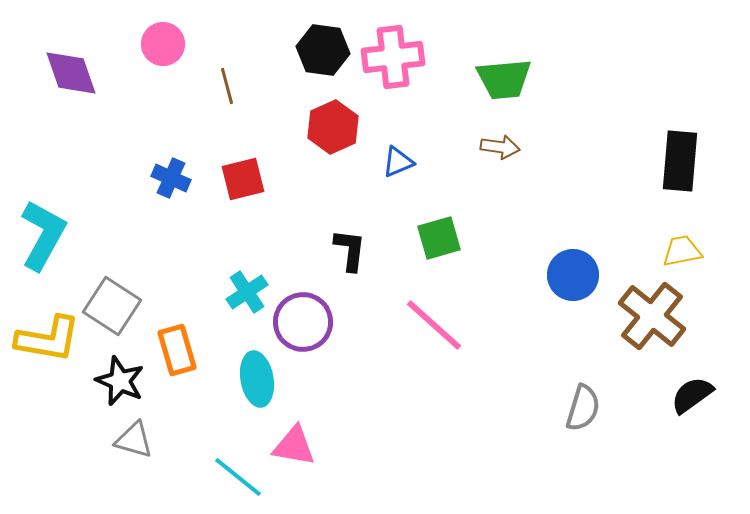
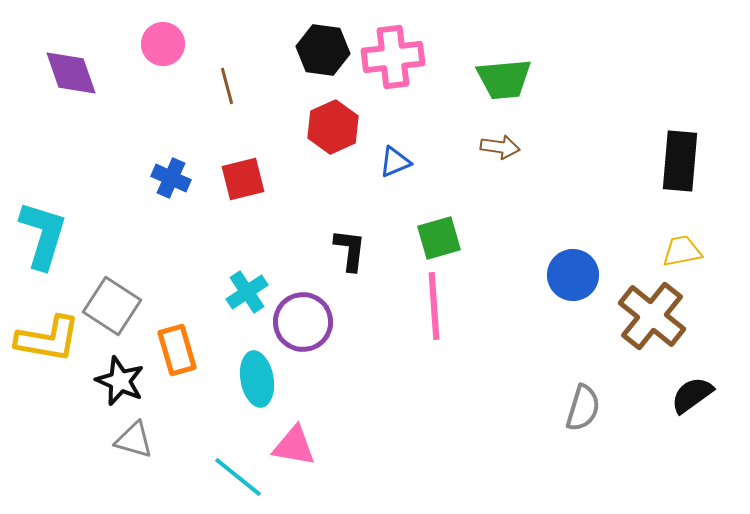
blue triangle: moved 3 px left
cyan L-shape: rotated 12 degrees counterclockwise
pink line: moved 19 px up; rotated 44 degrees clockwise
